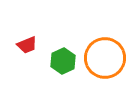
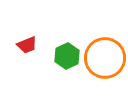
green hexagon: moved 4 px right, 5 px up
